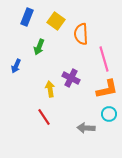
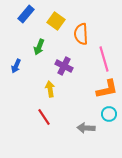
blue rectangle: moved 1 px left, 3 px up; rotated 18 degrees clockwise
purple cross: moved 7 px left, 12 px up
